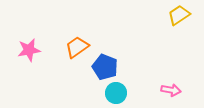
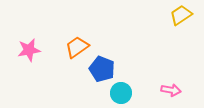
yellow trapezoid: moved 2 px right
blue pentagon: moved 3 px left, 2 px down
cyan circle: moved 5 px right
